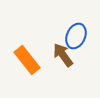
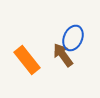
blue ellipse: moved 3 px left, 2 px down
